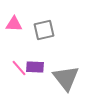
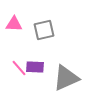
gray triangle: rotated 44 degrees clockwise
